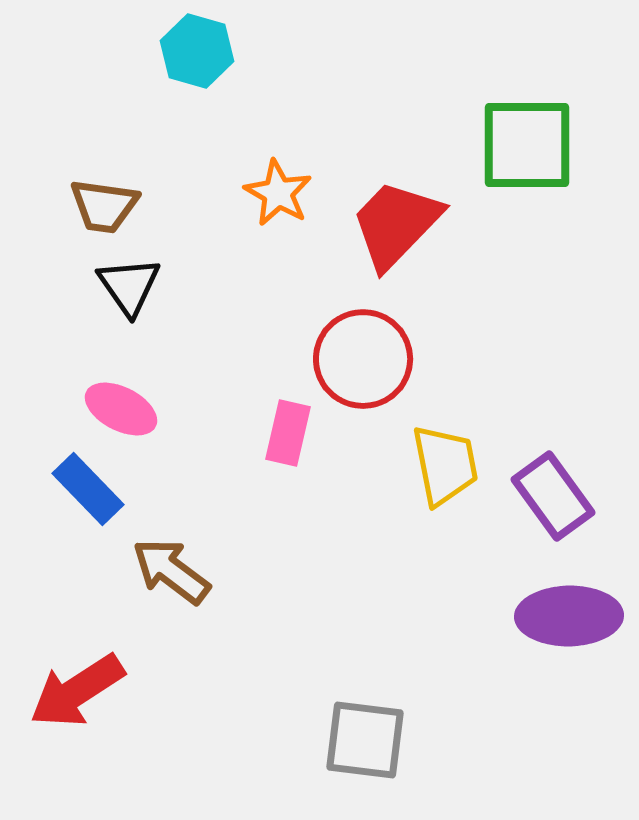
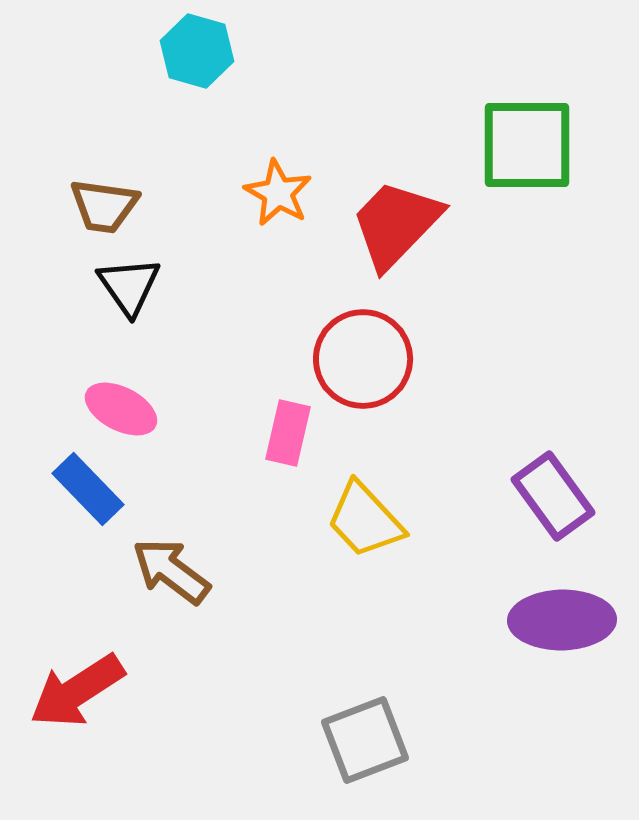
yellow trapezoid: moved 80 px left, 55 px down; rotated 148 degrees clockwise
purple ellipse: moved 7 px left, 4 px down
gray square: rotated 28 degrees counterclockwise
